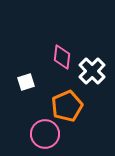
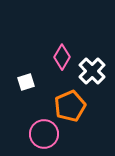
pink diamond: rotated 25 degrees clockwise
orange pentagon: moved 3 px right
pink circle: moved 1 px left
